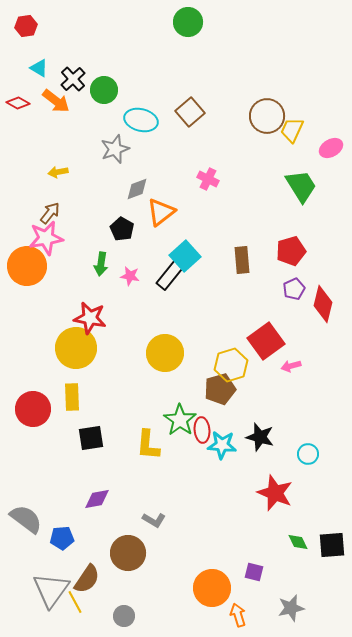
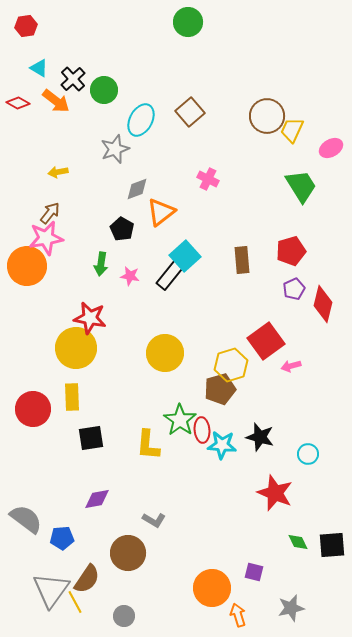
cyan ellipse at (141, 120): rotated 76 degrees counterclockwise
